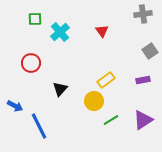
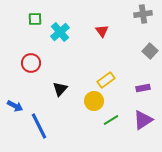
gray square: rotated 14 degrees counterclockwise
purple rectangle: moved 8 px down
